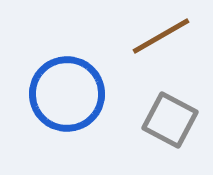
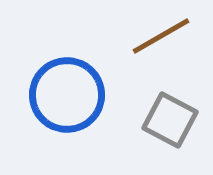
blue circle: moved 1 px down
